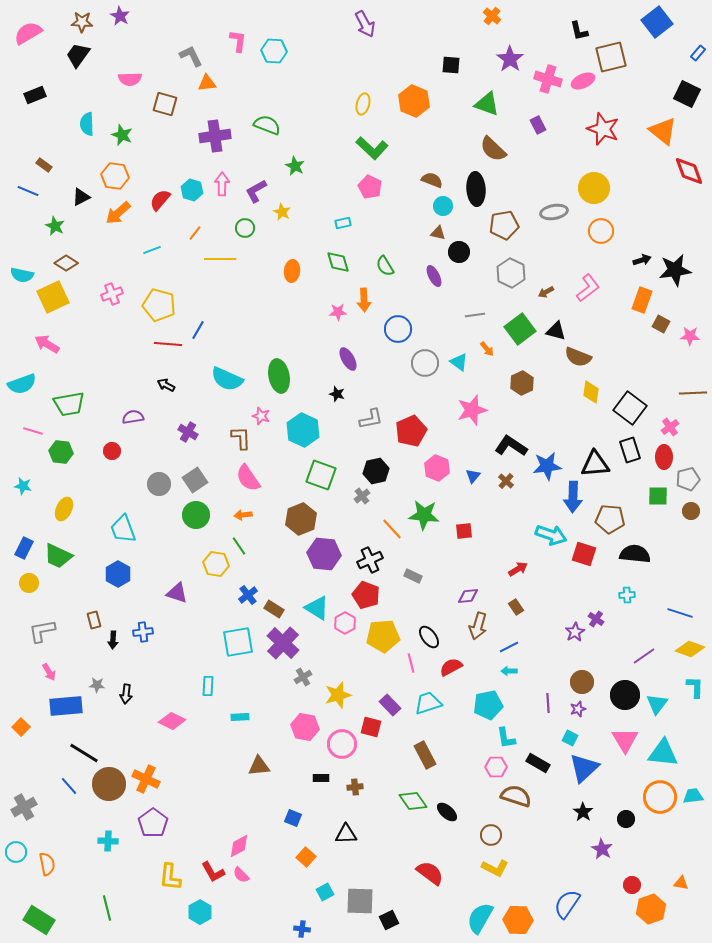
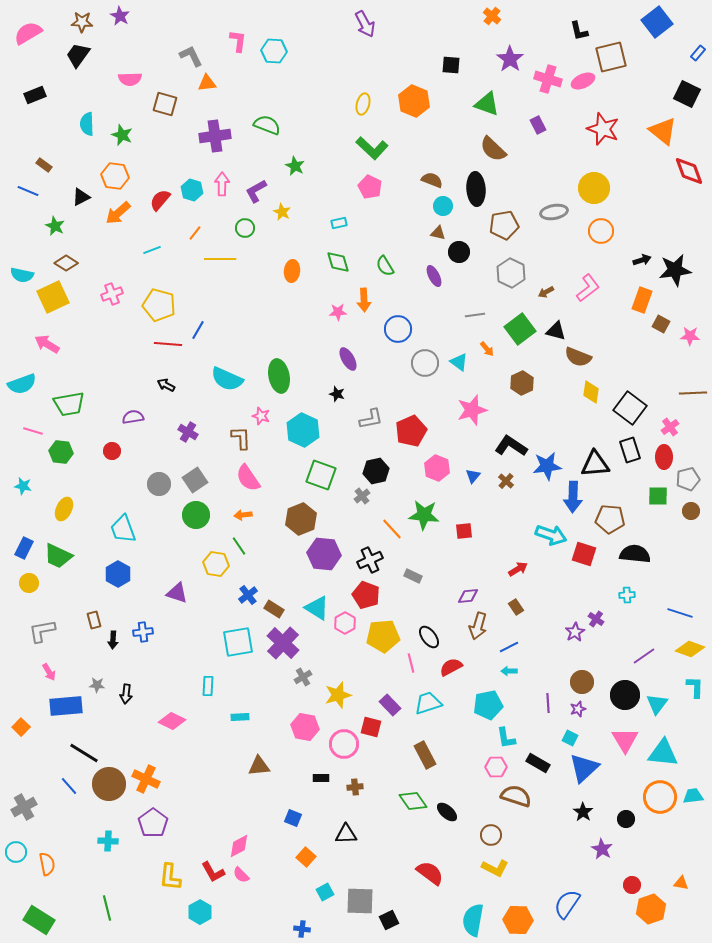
cyan rectangle at (343, 223): moved 4 px left
pink circle at (342, 744): moved 2 px right
cyan semicircle at (480, 918): moved 7 px left, 2 px down; rotated 20 degrees counterclockwise
